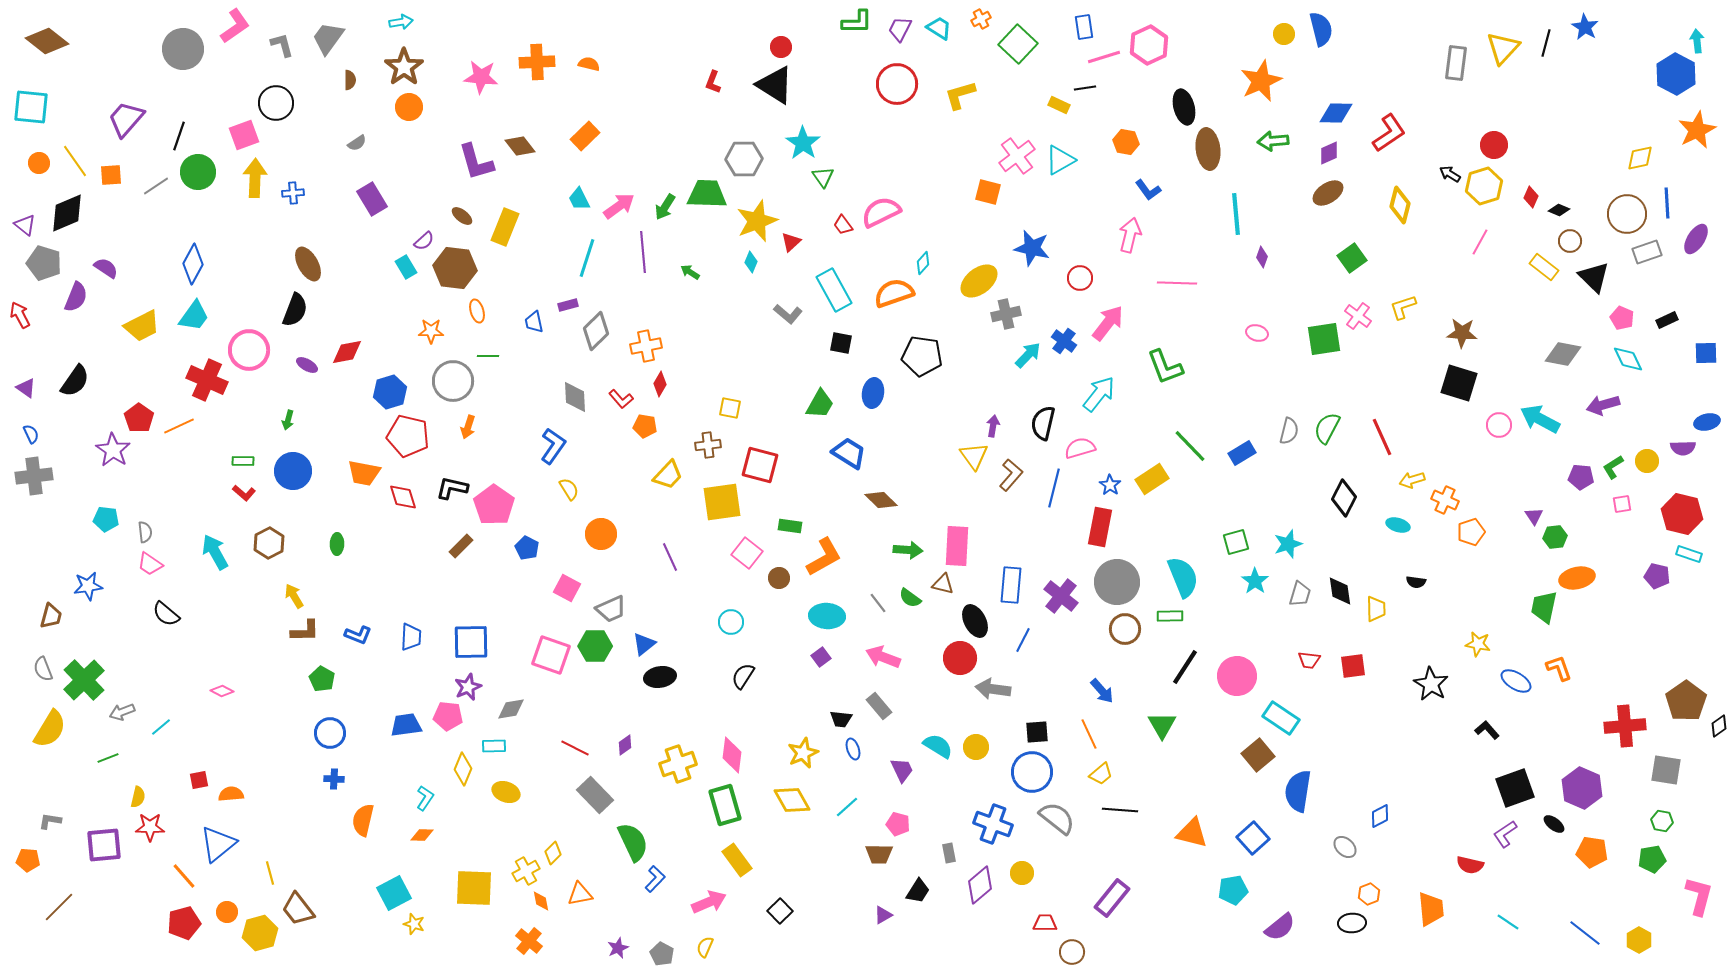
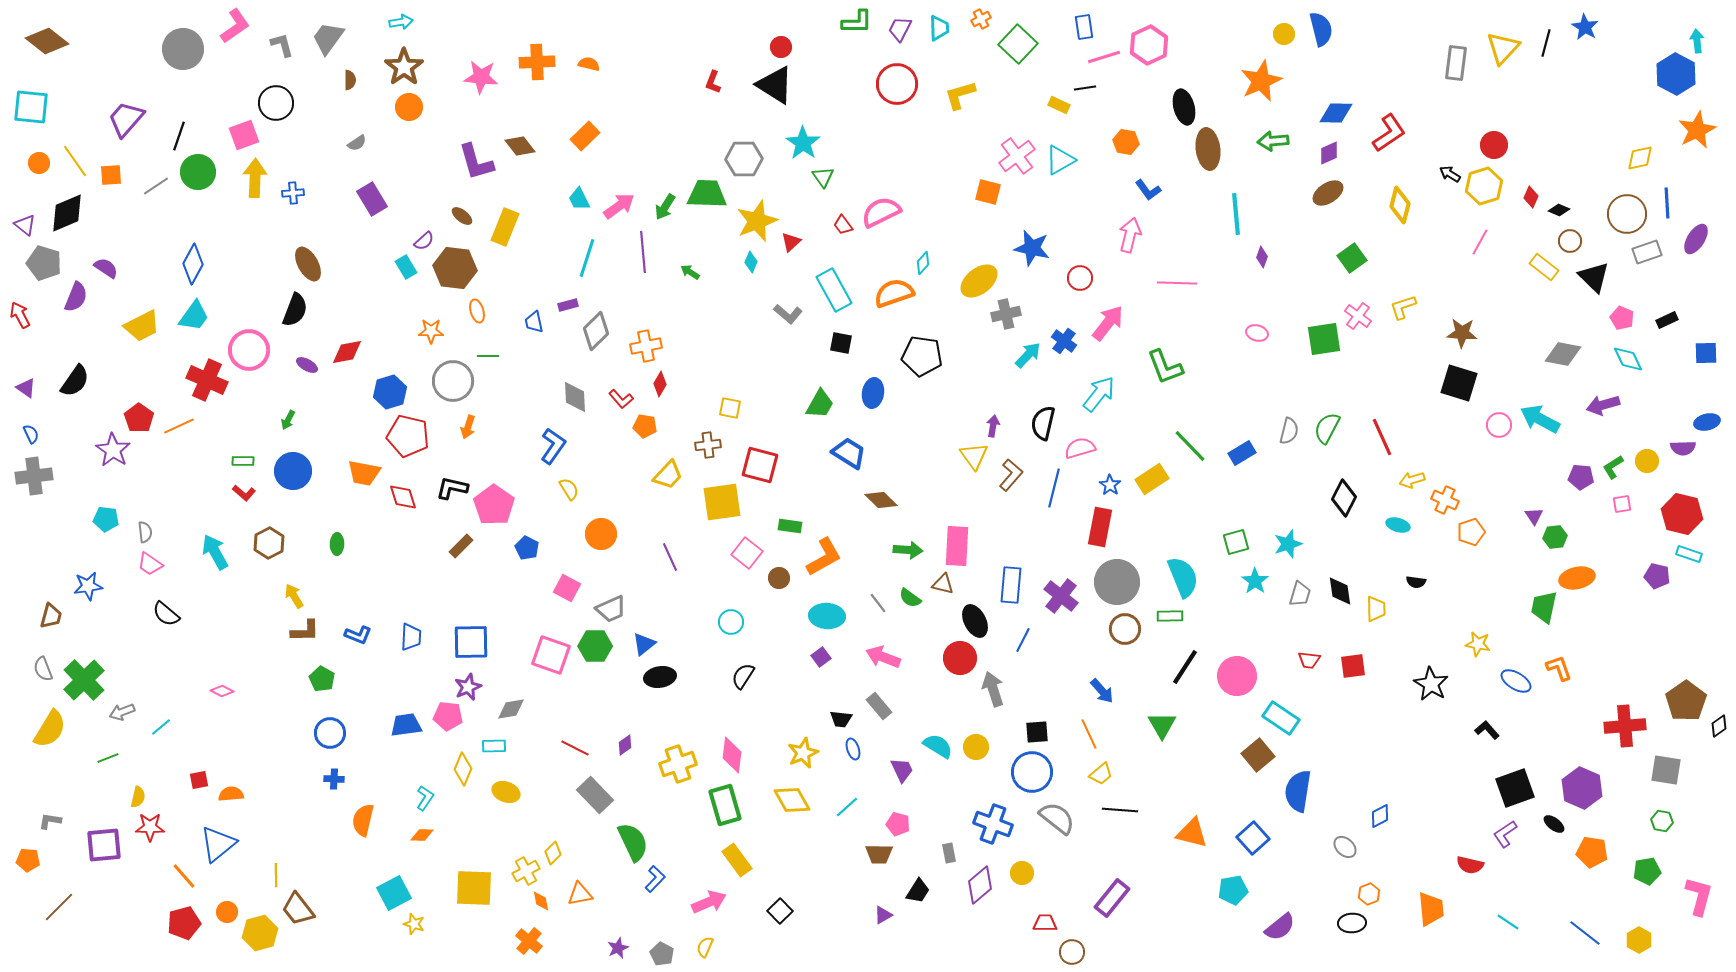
cyan trapezoid at (939, 28): rotated 56 degrees clockwise
green arrow at (288, 420): rotated 12 degrees clockwise
gray arrow at (993, 689): rotated 64 degrees clockwise
green pentagon at (1652, 859): moved 5 px left, 12 px down
yellow line at (270, 873): moved 6 px right, 2 px down; rotated 15 degrees clockwise
